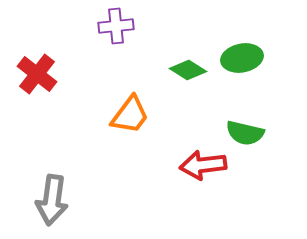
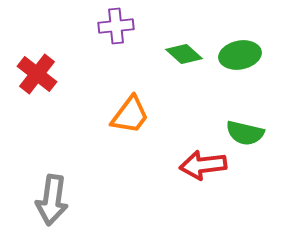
green ellipse: moved 2 px left, 3 px up
green diamond: moved 4 px left, 16 px up; rotated 9 degrees clockwise
